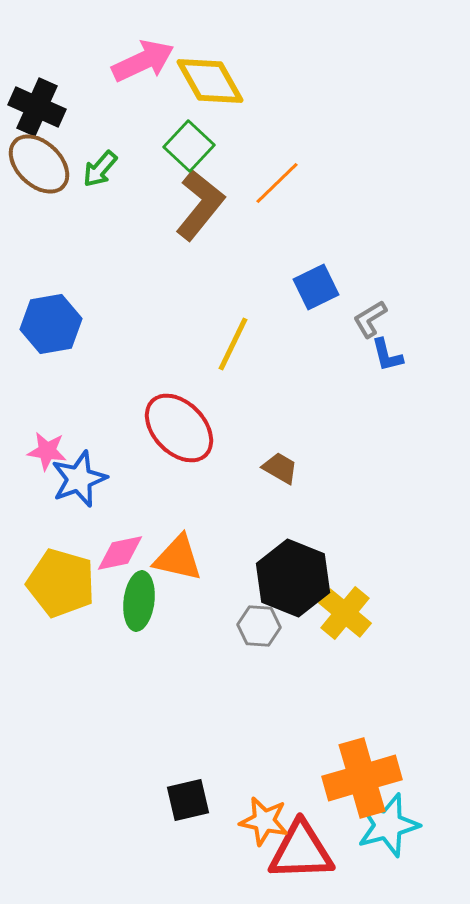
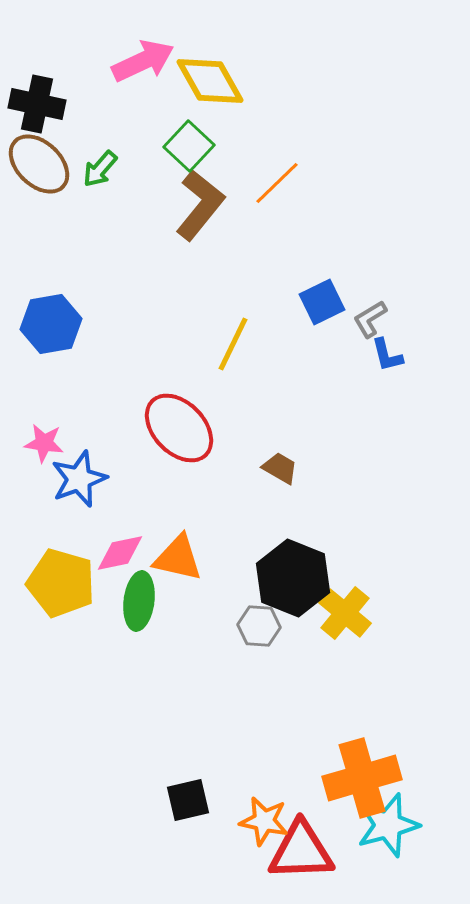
black cross: moved 3 px up; rotated 12 degrees counterclockwise
blue square: moved 6 px right, 15 px down
pink star: moved 3 px left, 8 px up
